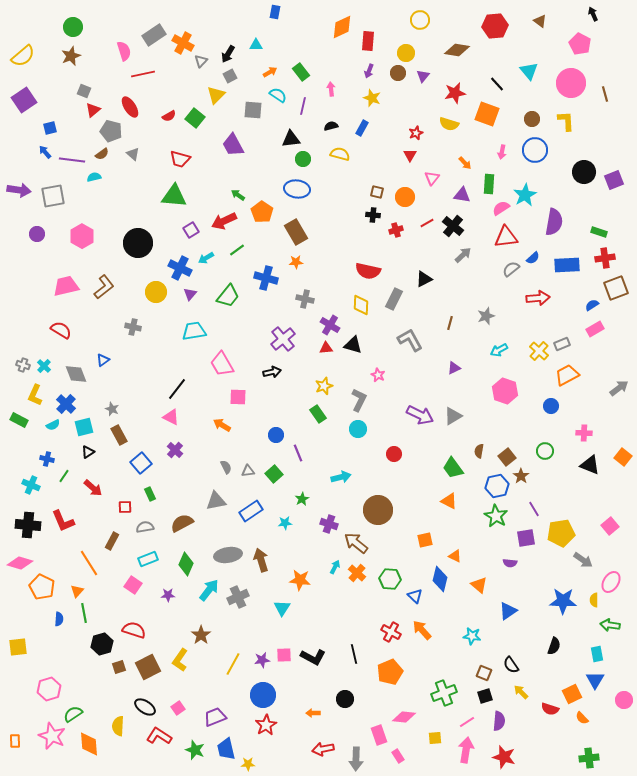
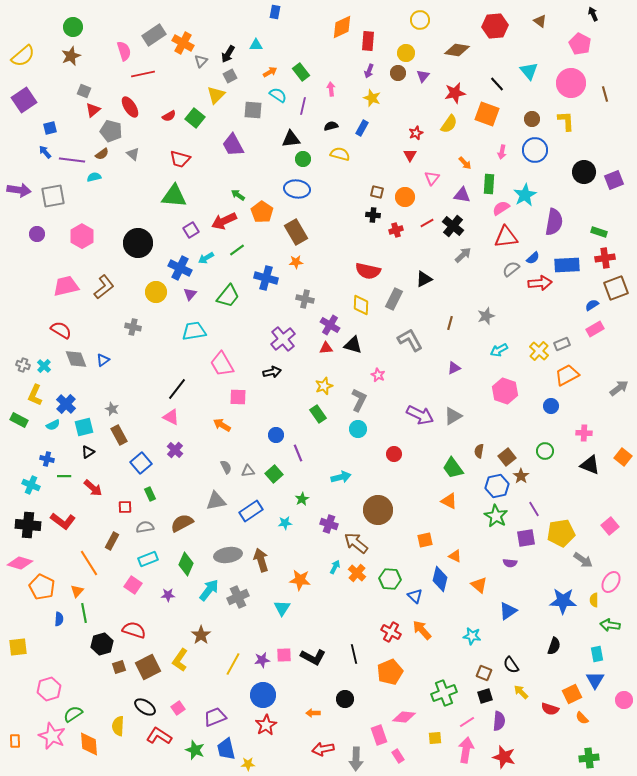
yellow semicircle at (449, 124): rotated 72 degrees counterclockwise
red arrow at (538, 298): moved 2 px right, 15 px up
gray diamond at (76, 374): moved 15 px up
green line at (64, 476): rotated 56 degrees clockwise
red L-shape at (63, 521): rotated 30 degrees counterclockwise
